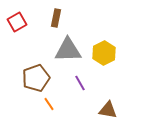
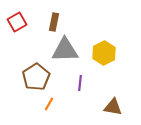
brown rectangle: moved 2 px left, 4 px down
gray triangle: moved 3 px left
brown pentagon: moved 1 px up; rotated 12 degrees counterclockwise
purple line: rotated 35 degrees clockwise
orange line: rotated 64 degrees clockwise
brown triangle: moved 5 px right, 3 px up
